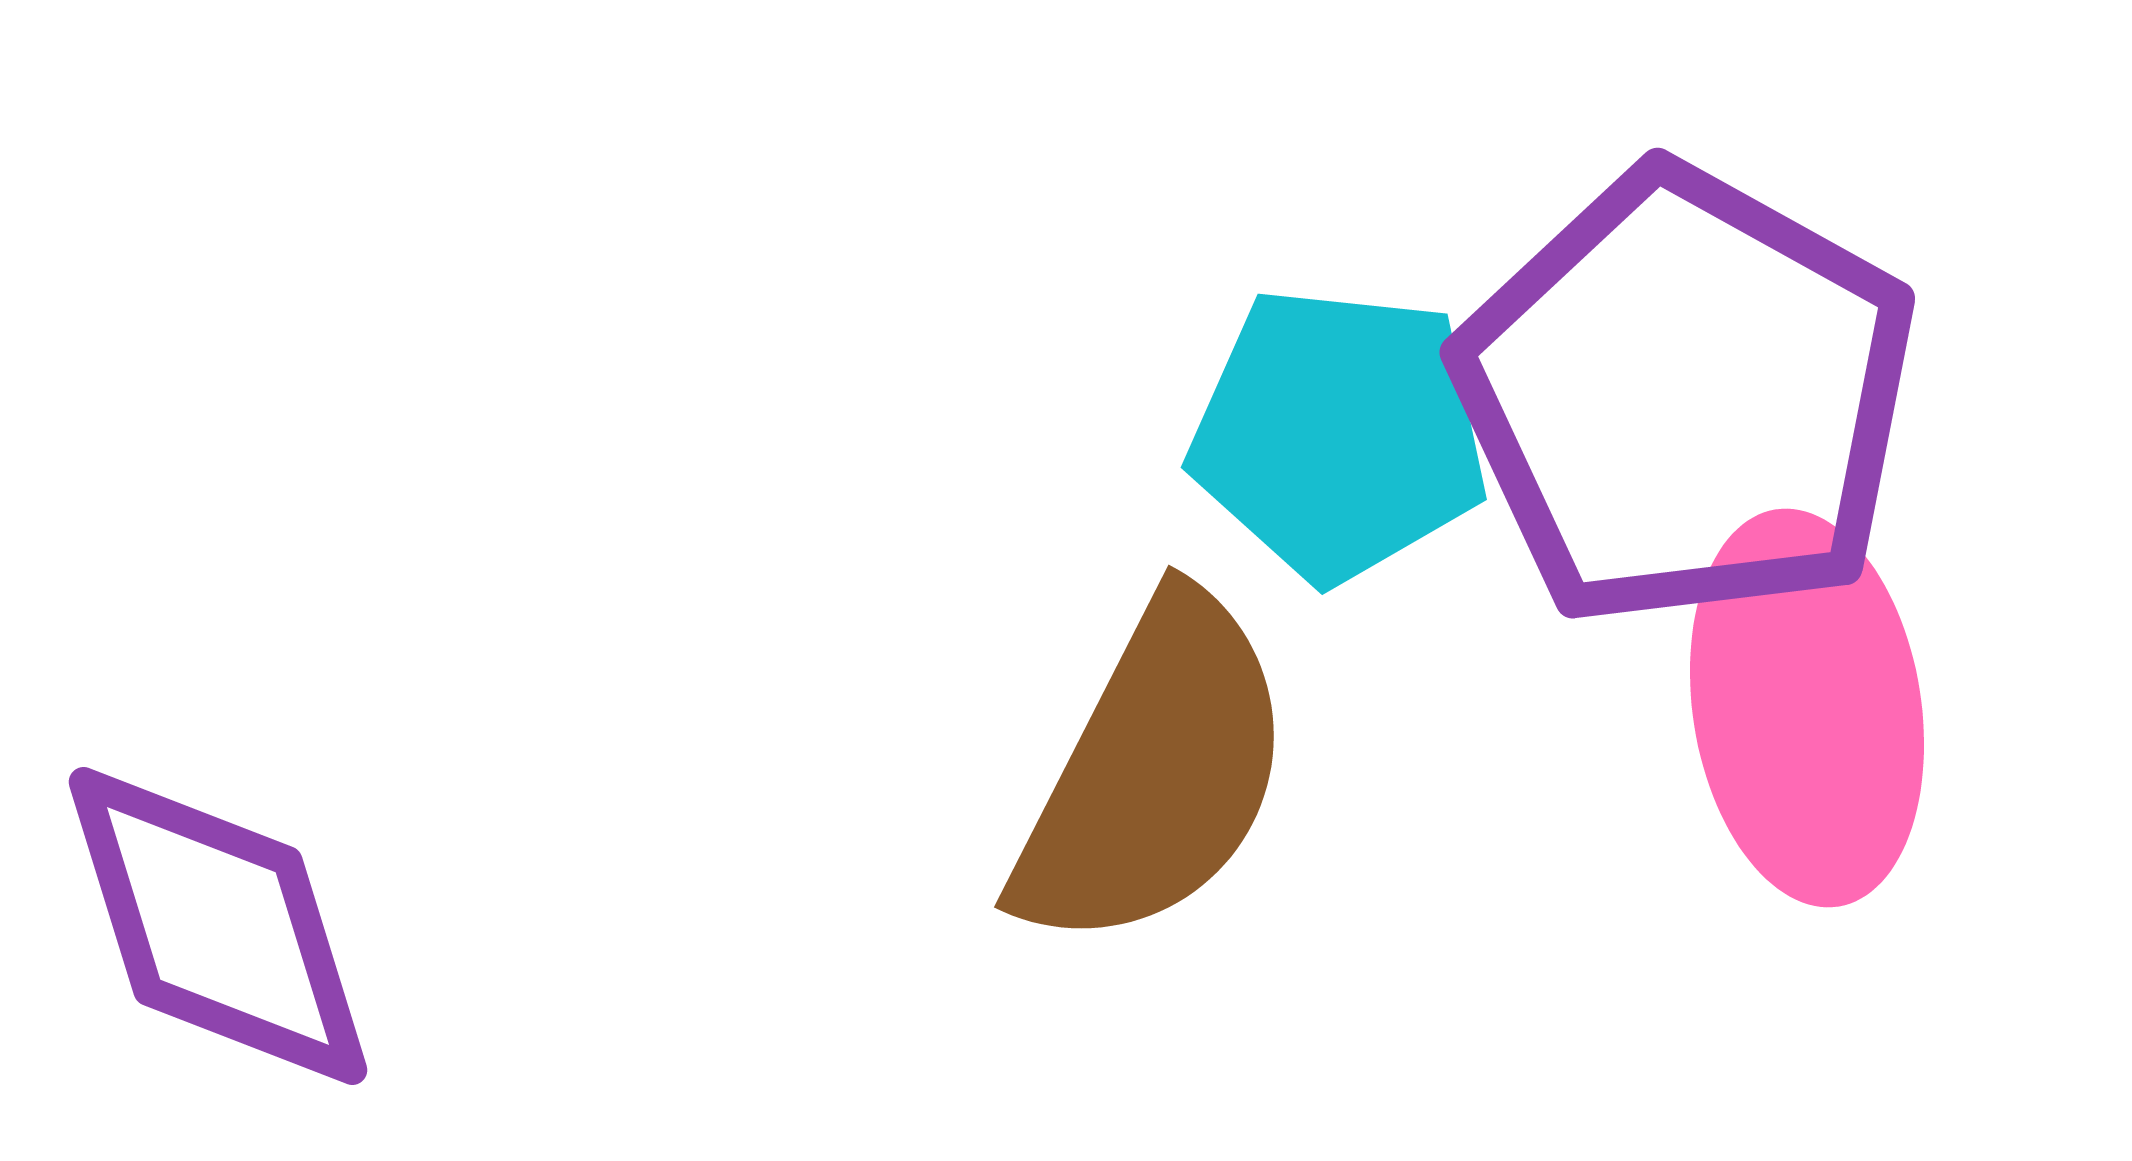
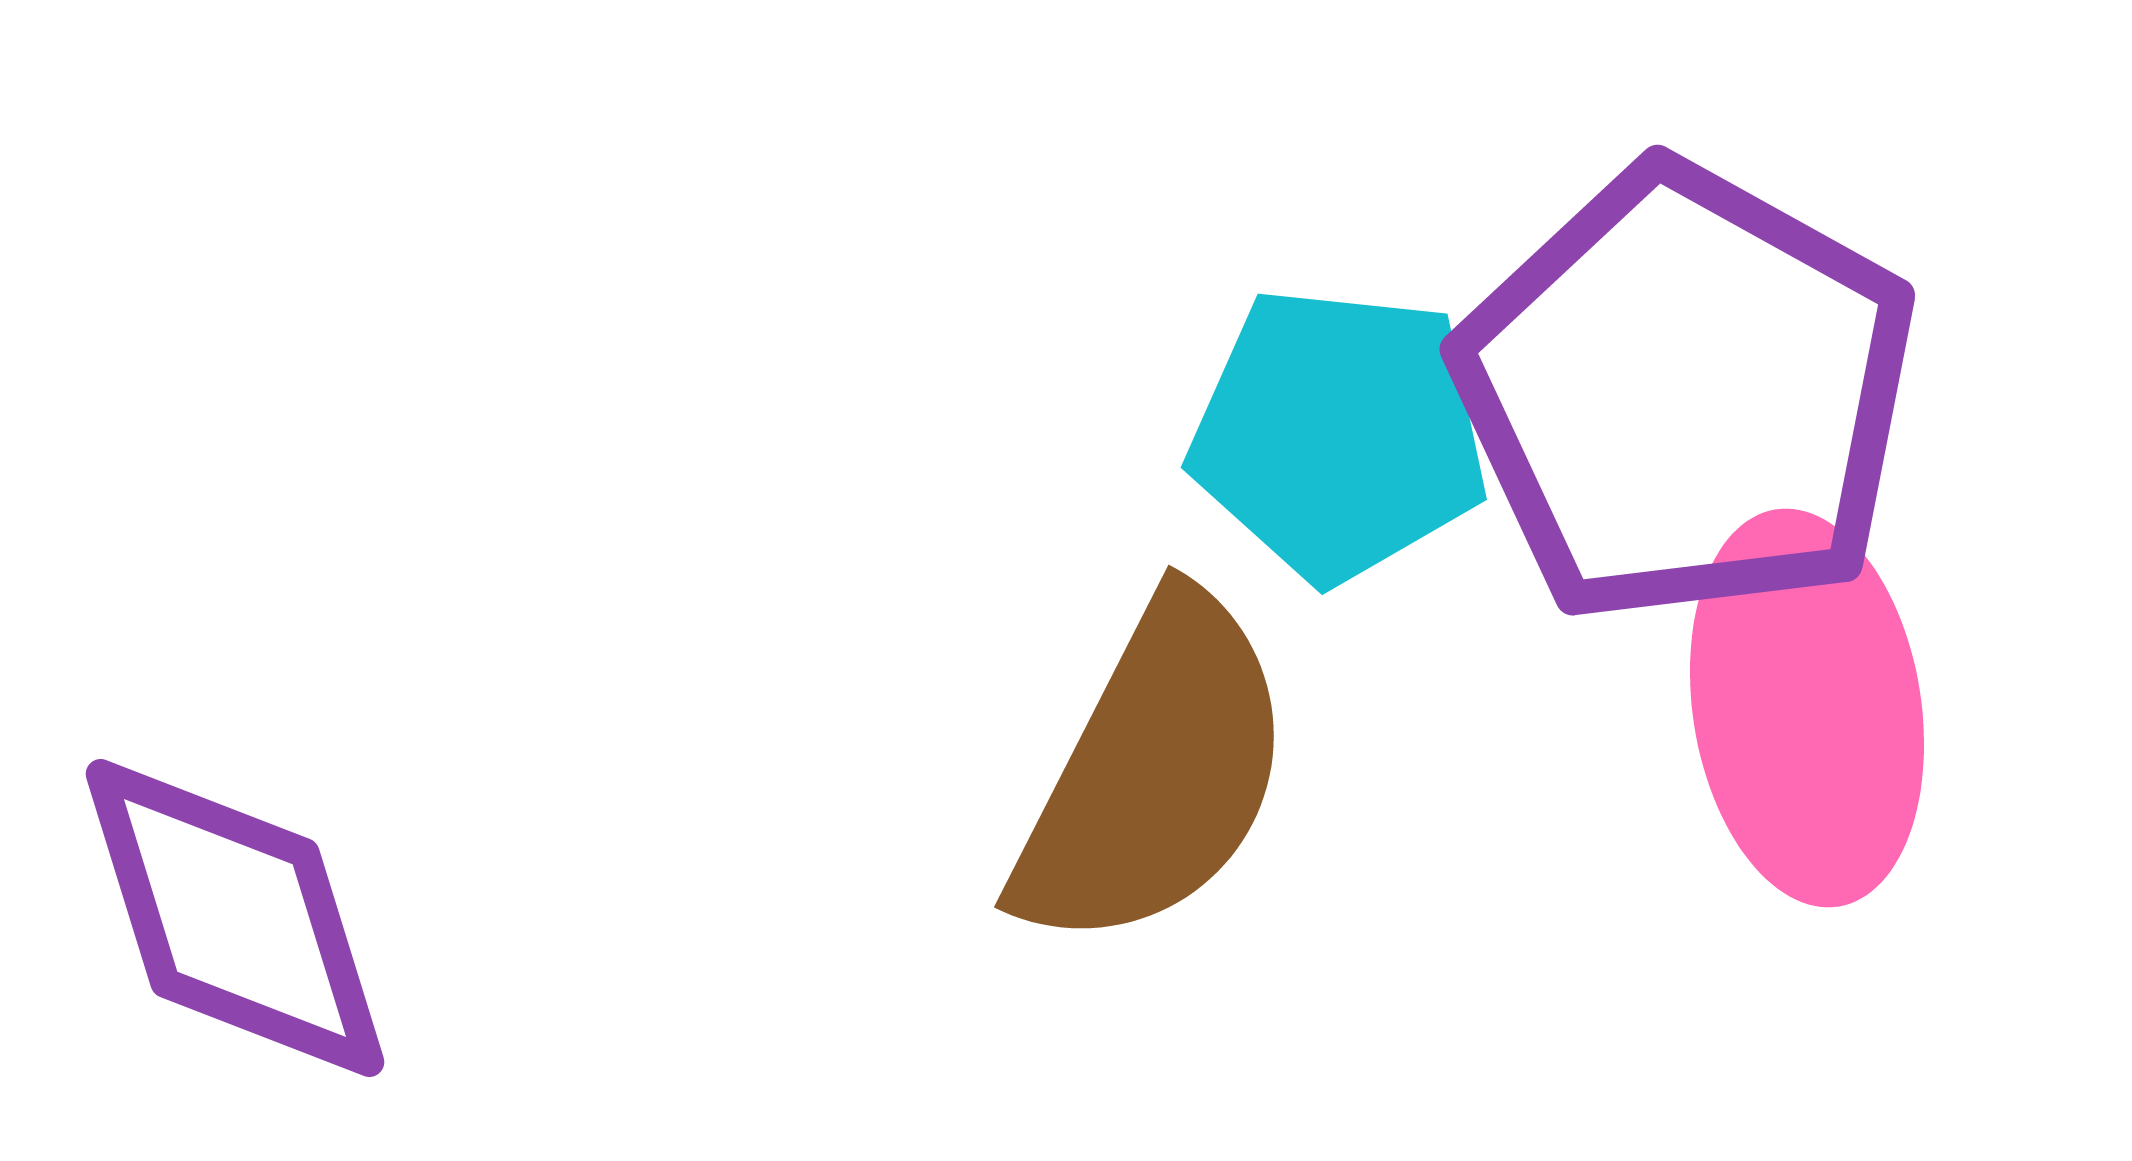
purple pentagon: moved 3 px up
purple diamond: moved 17 px right, 8 px up
